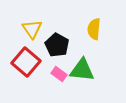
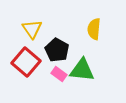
black pentagon: moved 5 px down
